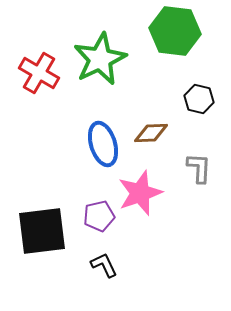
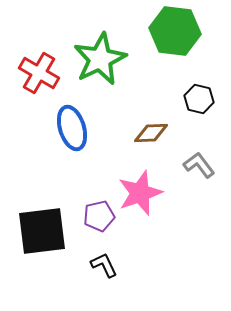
blue ellipse: moved 31 px left, 16 px up
gray L-shape: moved 3 px up; rotated 40 degrees counterclockwise
